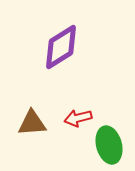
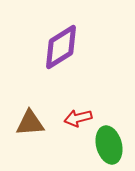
brown triangle: moved 2 px left
